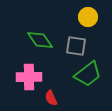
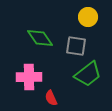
green diamond: moved 2 px up
